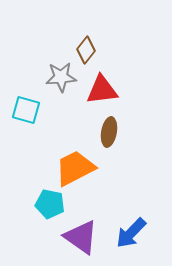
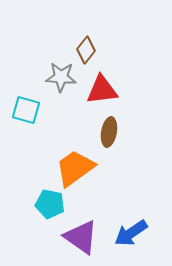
gray star: rotated 8 degrees clockwise
orange trapezoid: rotated 9 degrees counterclockwise
blue arrow: rotated 12 degrees clockwise
